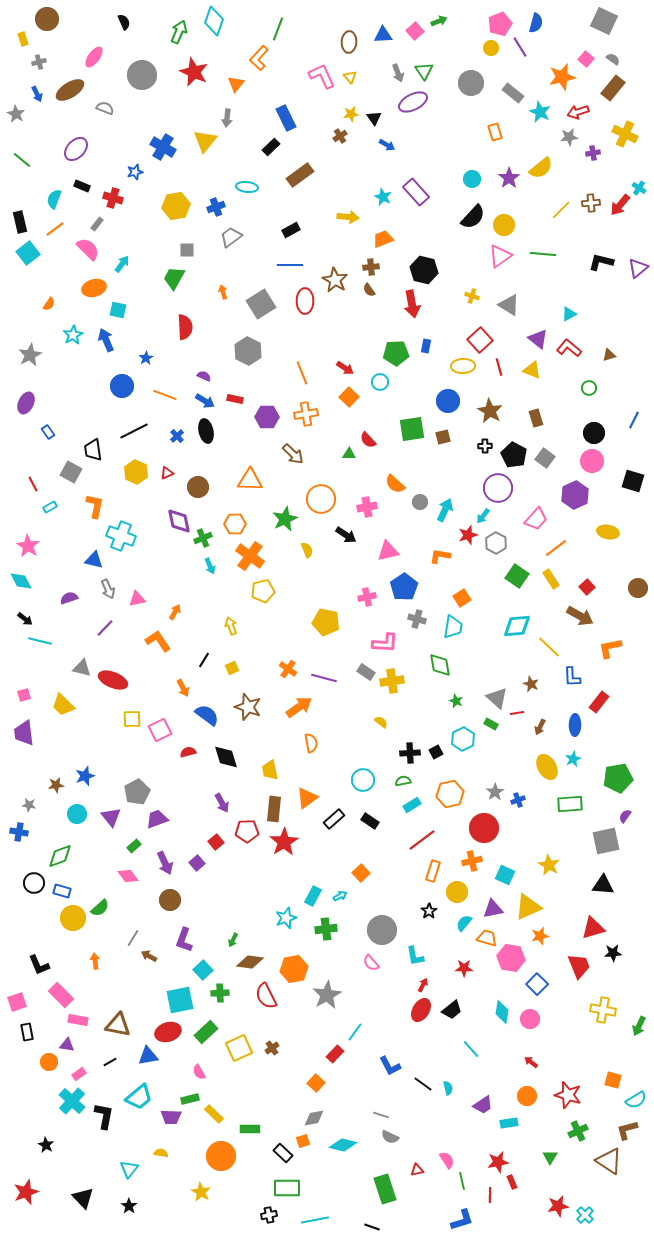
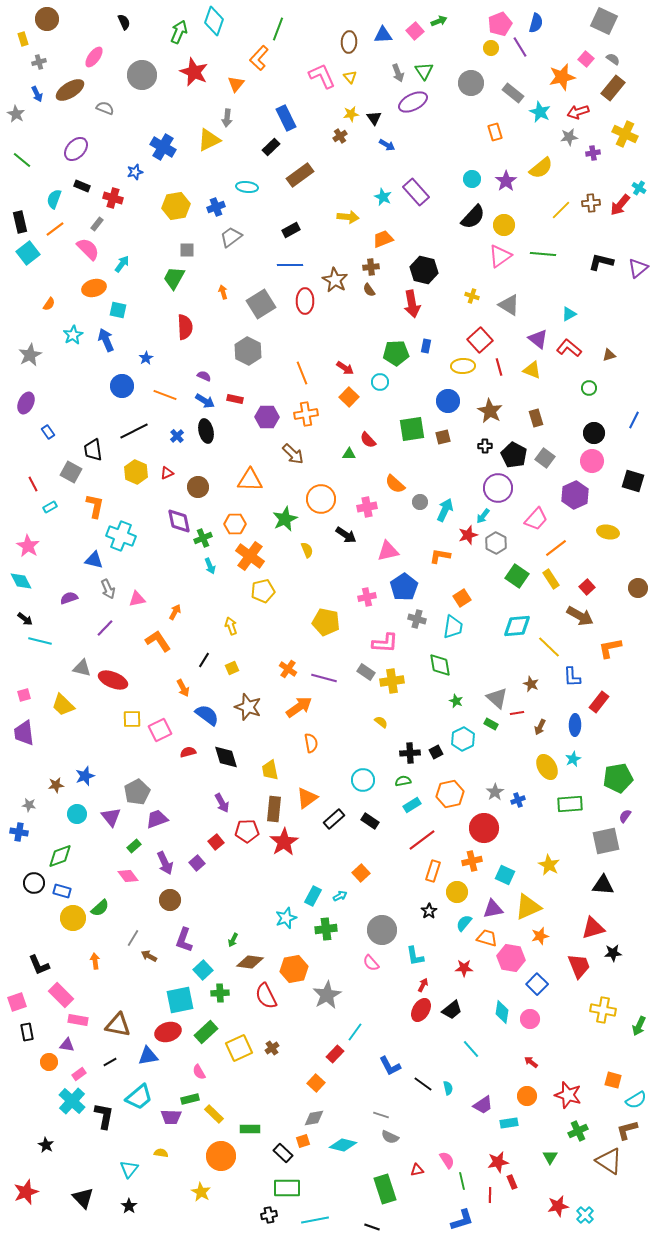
yellow triangle at (205, 141): moved 4 px right, 1 px up; rotated 25 degrees clockwise
purple star at (509, 178): moved 3 px left, 3 px down
